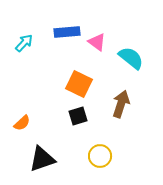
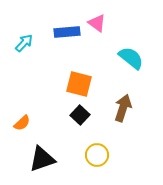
pink triangle: moved 19 px up
orange square: rotated 12 degrees counterclockwise
brown arrow: moved 2 px right, 4 px down
black square: moved 2 px right, 1 px up; rotated 30 degrees counterclockwise
yellow circle: moved 3 px left, 1 px up
